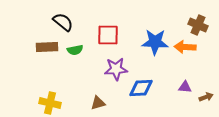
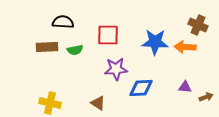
black semicircle: rotated 35 degrees counterclockwise
brown triangle: rotated 49 degrees clockwise
